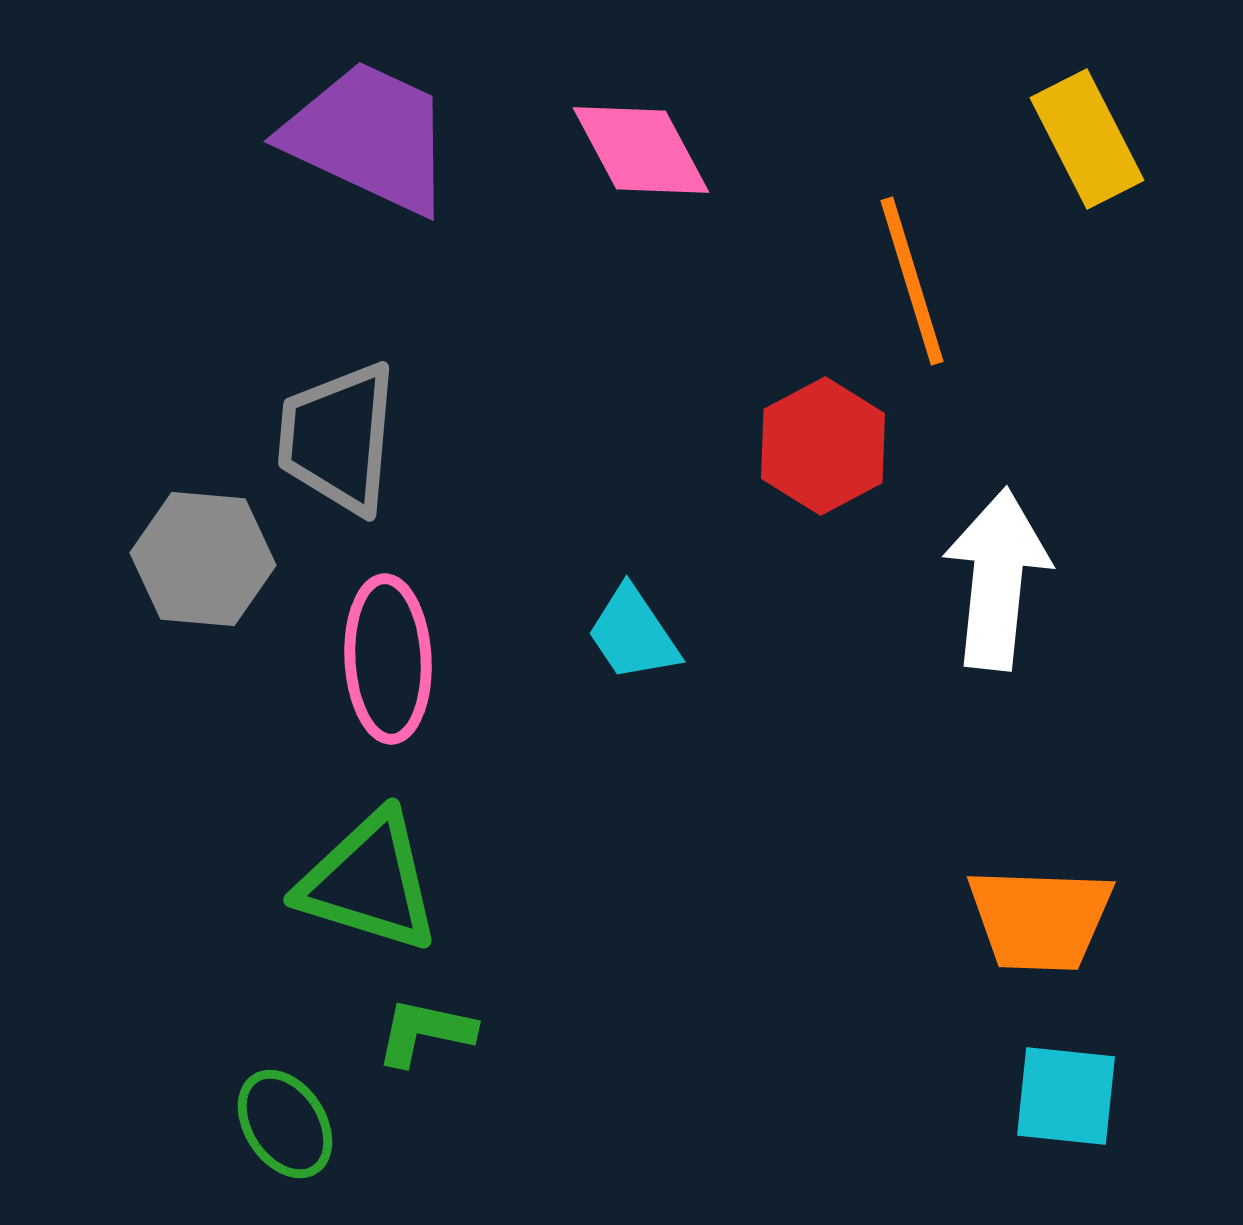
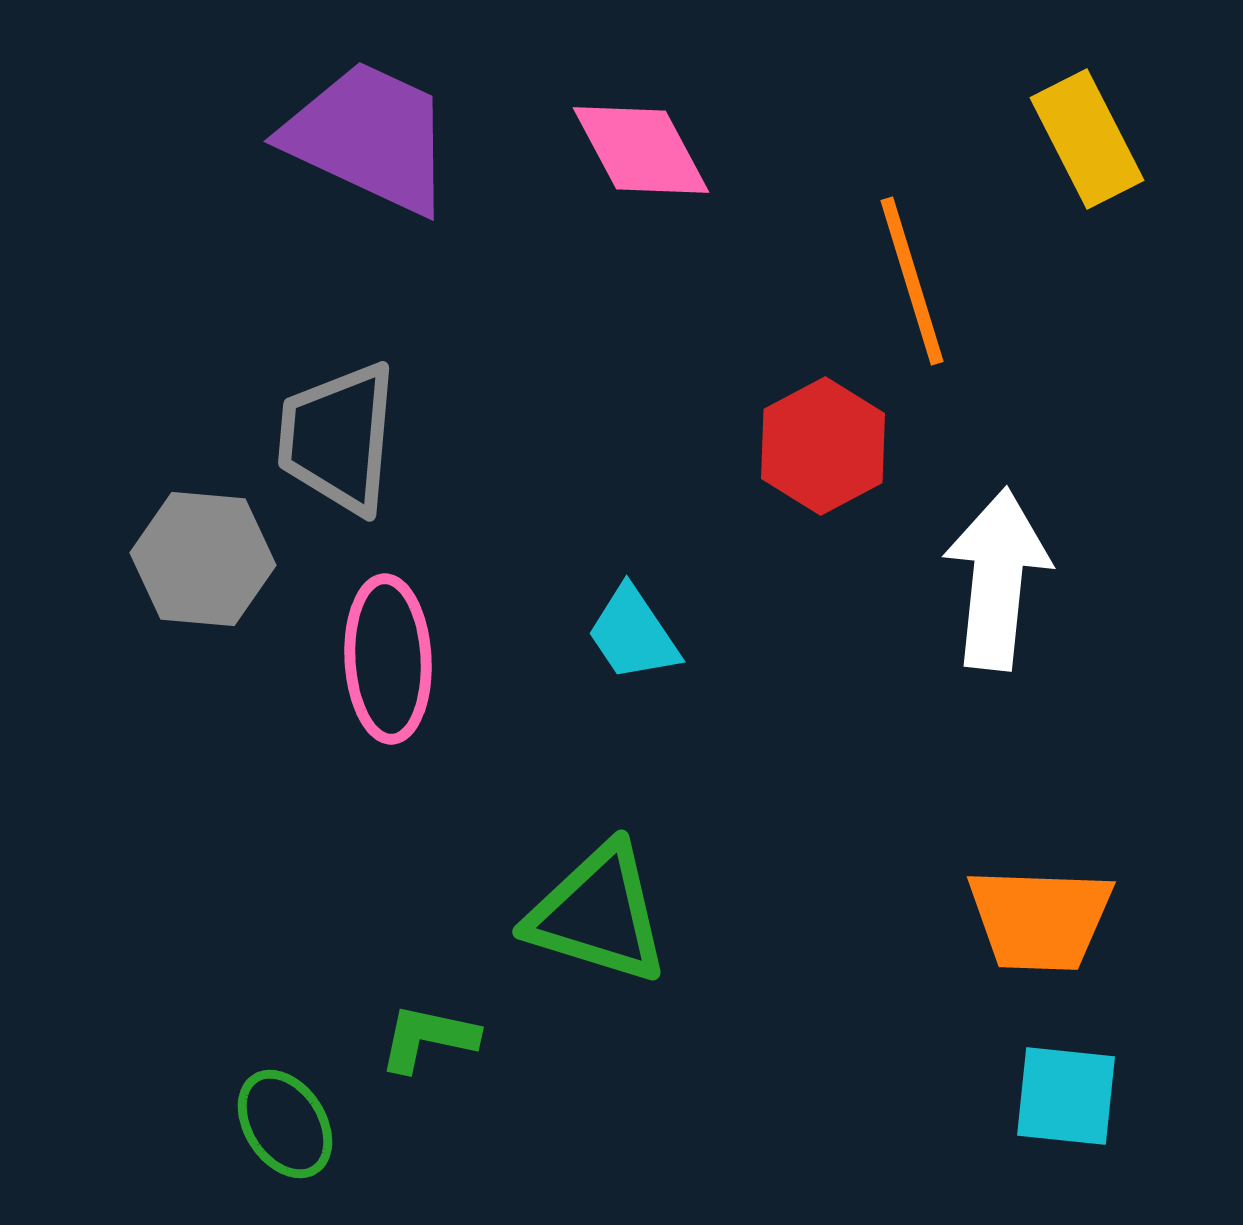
green triangle: moved 229 px right, 32 px down
green L-shape: moved 3 px right, 6 px down
